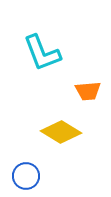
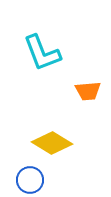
yellow diamond: moved 9 px left, 11 px down
blue circle: moved 4 px right, 4 px down
